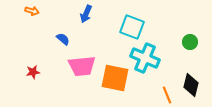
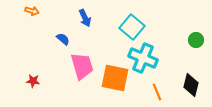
blue arrow: moved 1 px left, 4 px down; rotated 48 degrees counterclockwise
cyan square: rotated 20 degrees clockwise
green circle: moved 6 px right, 2 px up
cyan cross: moved 2 px left
pink trapezoid: rotated 100 degrees counterclockwise
red star: moved 9 px down; rotated 16 degrees clockwise
orange line: moved 10 px left, 3 px up
